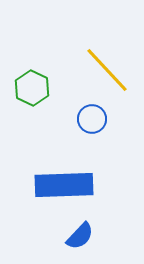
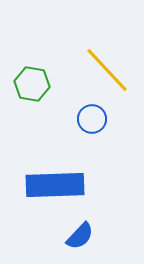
green hexagon: moved 4 px up; rotated 16 degrees counterclockwise
blue rectangle: moved 9 px left
